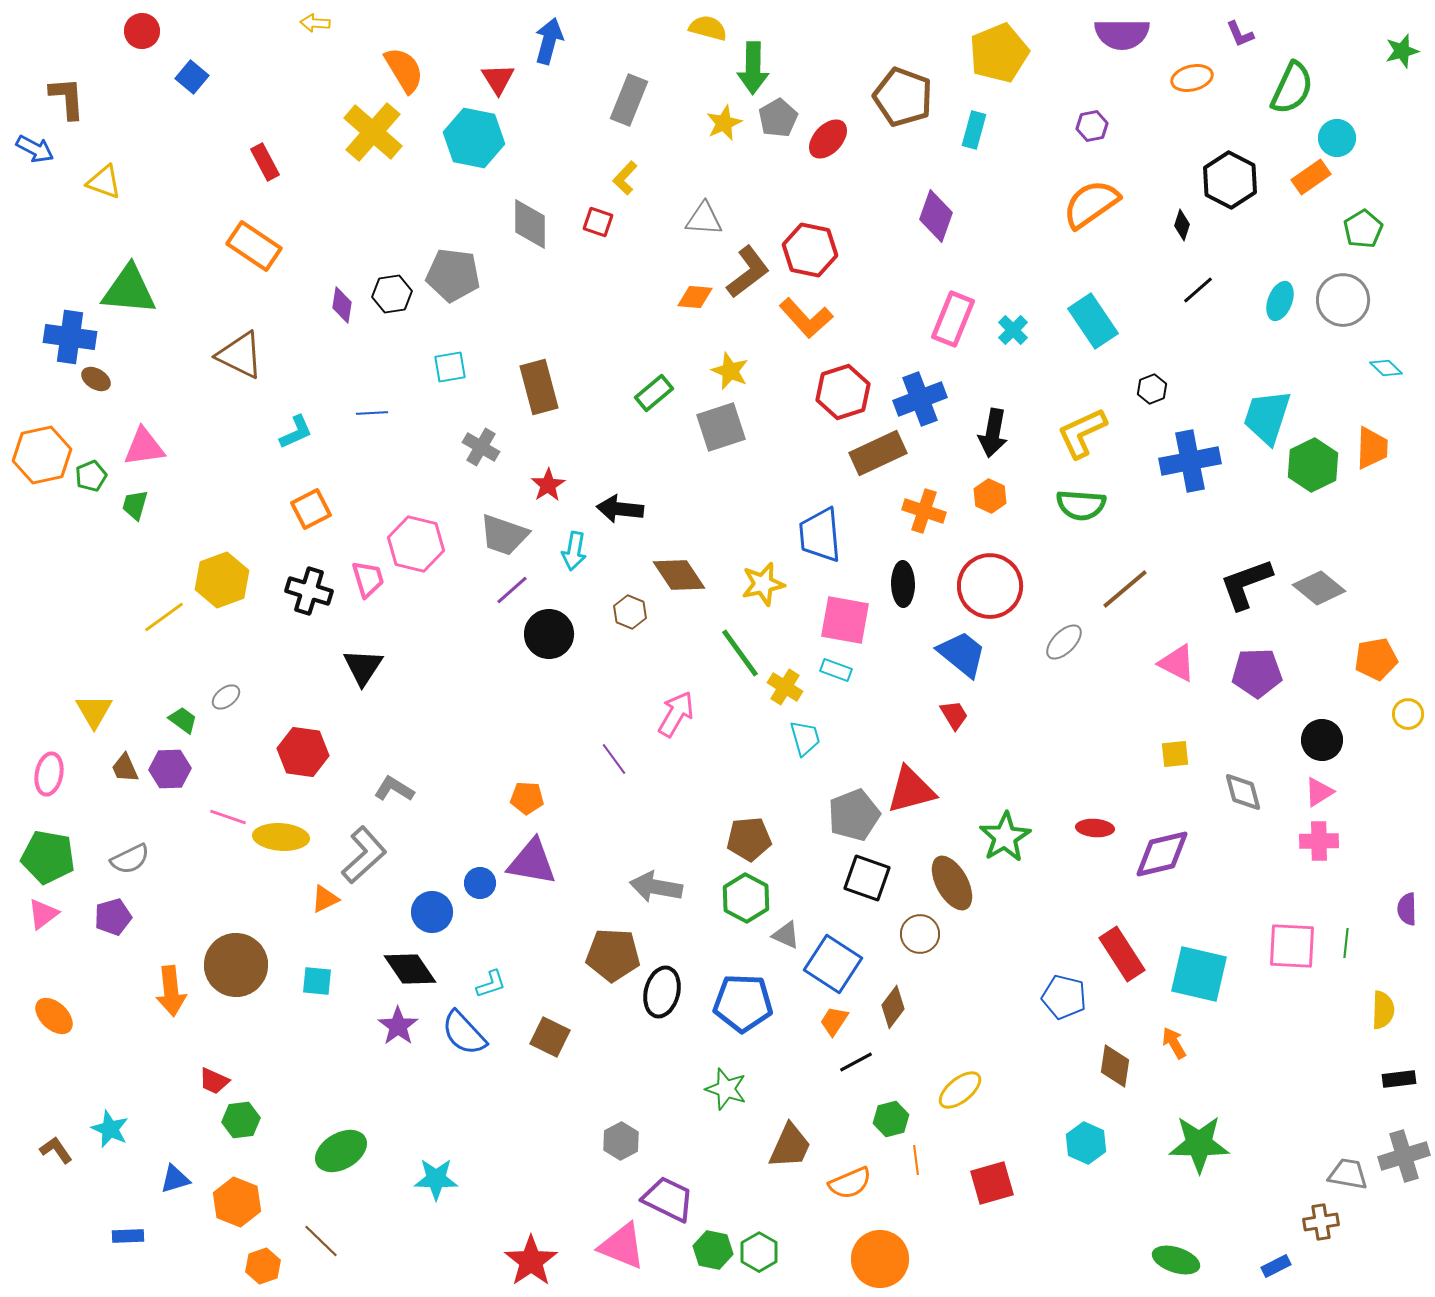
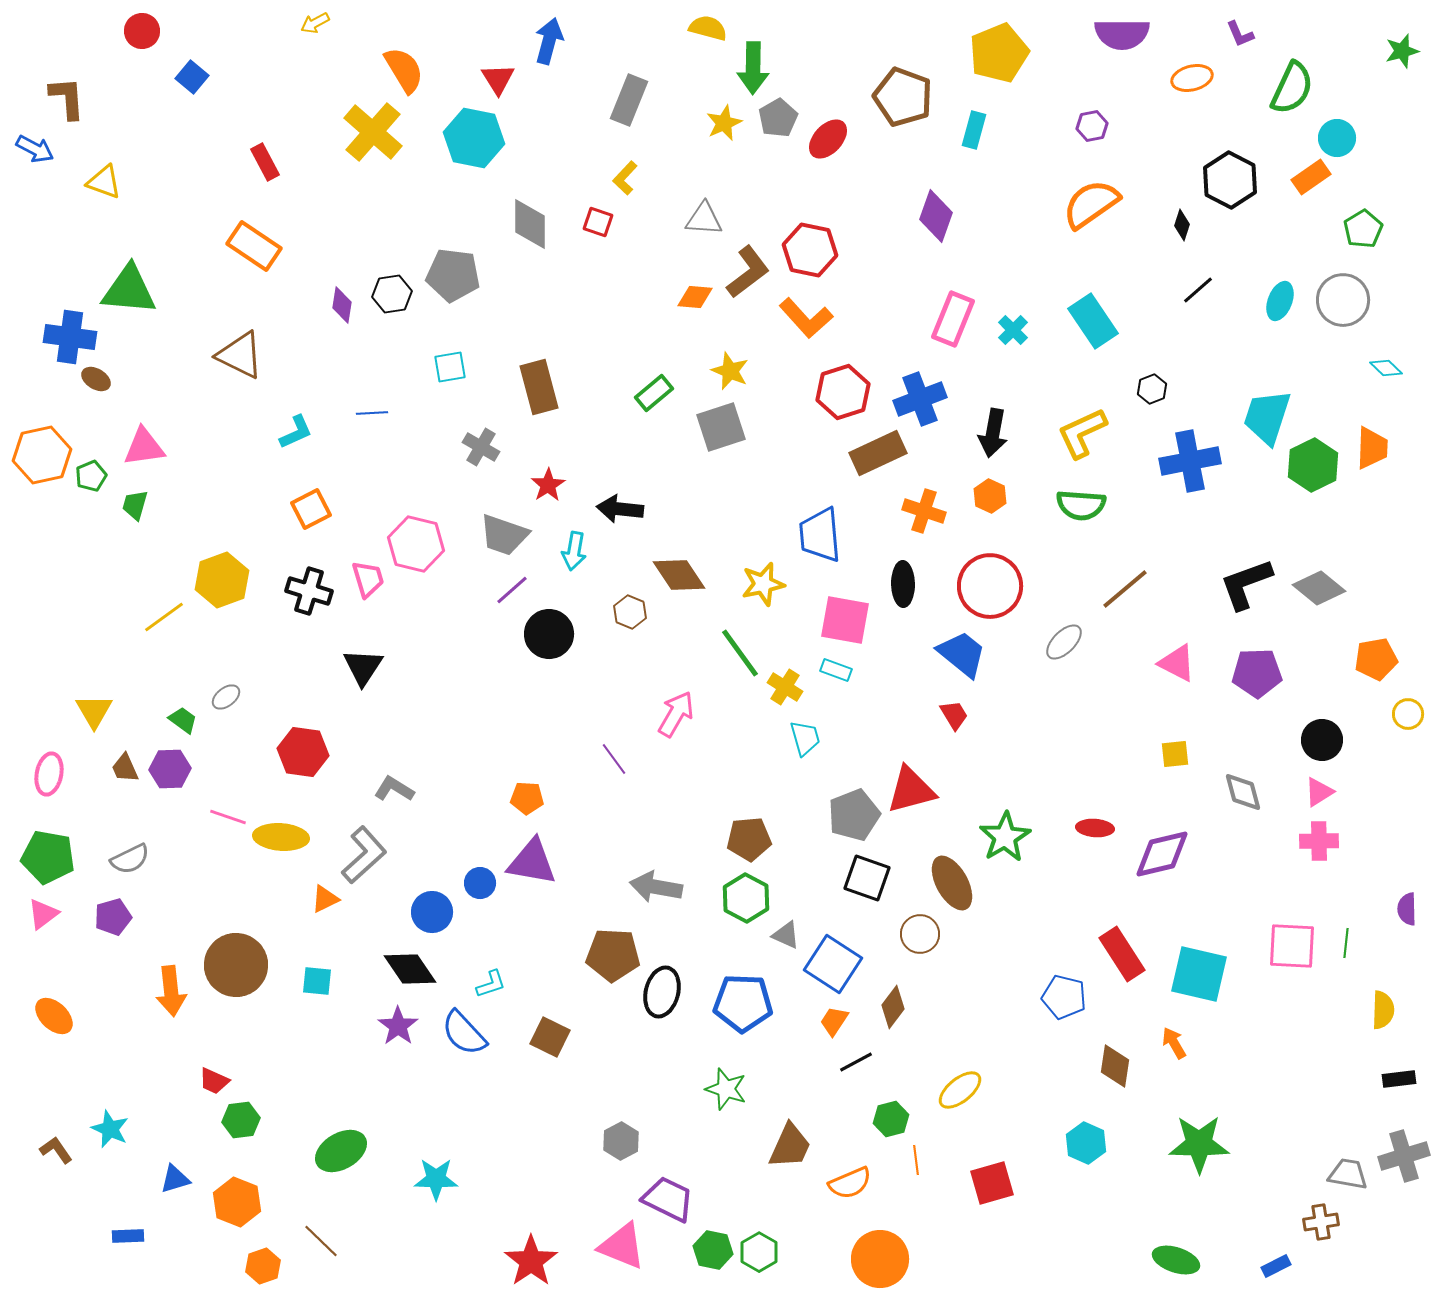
yellow arrow at (315, 23): rotated 32 degrees counterclockwise
